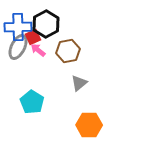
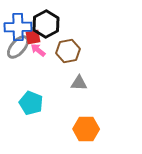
red square: rotated 14 degrees clockwise
gray ellipse: rotated 15 degrees clockwise
gray triangle: rotated 42 degrees clockwise
cyan pentagon: moved 1 px left, 1 px down; rotated 10 degrees counterclockwise
orange hexagon: moved 3 px left, 4 px down
